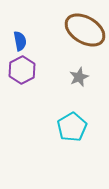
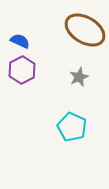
blue semicircle: rotated 54 degrees counterclockwise
cyan pentagon: rotated 16 degrees counterclockwise
